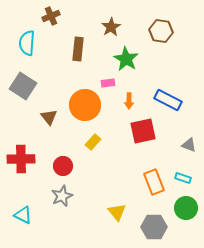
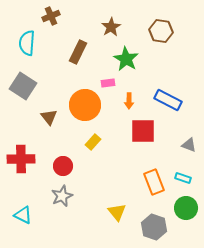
brown rectangle: moved 3 px down; rotated 20 degrees clockwise
red square: rotated 12 degrees clockwise
gray hexagon: rotated 20 degrees clockwise
